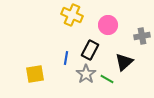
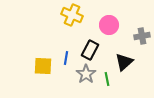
pink circle: moved 1 px right
yellow square: moved 8 px right, 8 px up; rotated 12 degrees clockwise
green line: rotated 48 degrees clockwise
